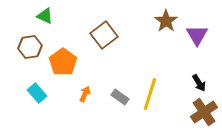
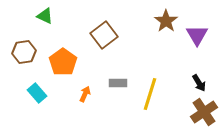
brown hexagon: moved 6 px left, 5 px down
gray rectangle: moved 2 px left, 14 px up; rotated 36 degrees counterclockwise
